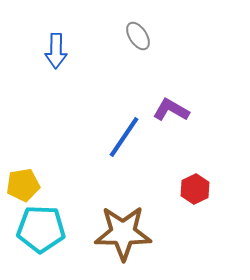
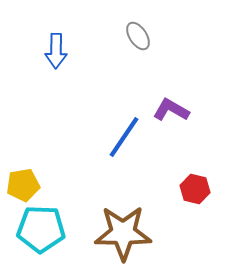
red hexagon: rotated 20 degrees counterclockwise
